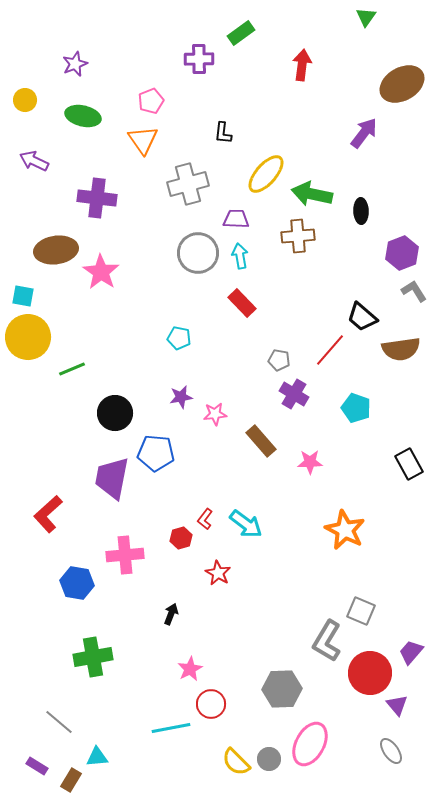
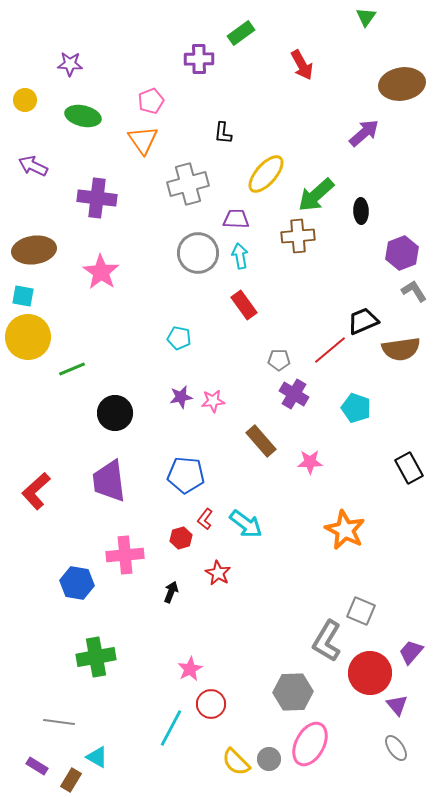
purple star at (75, 64): moved 5 px left; rotated 25 degrees clockwise
red arrow at (302, 65): rotated 144 degrees clockwise
brown ellipse at (402, 84): rotated 21 degrees clockwise
purple arrow at (364, 133): rotated 12 degrees clockwise
purple arrow at (34, 161): moved 1 px left, 5 px down
green arrow at (312, 194): moved 4 px right, 1 px down; rotated 54 degrees counterclockwise
brown ellipse at (56, 250): moved 22 px left
red rectangle at (242, 303): moved 2 px right, 2 px down; rotated 8 degrees clockwise
black trapezoid at (362, 317): moved 1 px right, 4 px down; rotated 116 degrees clockwise
red line at (330, 350): rotated 9 degrees clockwise
gray pentagon at (279, 360): rotated 10 degrees counterclockwise
pink star at (215, 414): moved 2 px left, 13 px up
blue pentagon at (156, 453): moved 30 px right, 22 px down
black rectangle at (409, 464): moved 4 px down
purple trapezoid at (112, 478): moved 3 px left, 3 px down; rotated 18 degrees counterclockwise
red L-shape at (48, 514): moved 12 px left, 23 px up
black arrow at (171, 614): moved 22 px up
green cross at (93, 657): moved 3 px right
gray hexagon at (282, 689): moved 11 px right, 3 px down
gray line at (59, 722): rotated 32 degrees counterclockwise
cyan line at (171, 728): rotated 51 degrees counterclockwise
gray ellipse at (391, 751): moved 5 px right, 3 px up
cyan triangle at (97, 757): rotated 35 degrees clockwise
